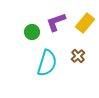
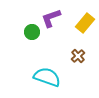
purple L-shape: moved 5 px left, 4 px up
cyan semicircle: moved 14 px down; rotated 88 degrees counterclockwise
